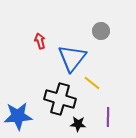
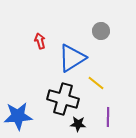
blue triangle: rotated 20 degrees clockwise
yellow line: moved 4 px right
black cross: moved 3 px right
